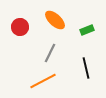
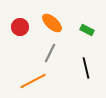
orange ellipse: moved 3 px left, 3 px down
green rectangle: rotated 48 degrees clockwise
orange line: moved 10 px left
